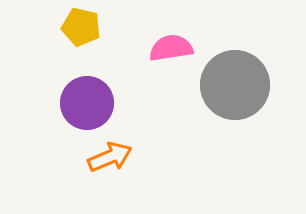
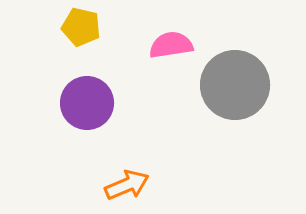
pink semicircle: moved 3 px up
orange arrow: moved 17 px right, 28 px down
